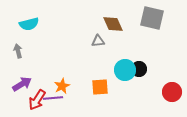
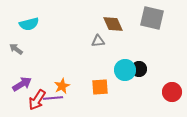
gray arrow: moved 2 px left, 2 px up; rotated 40 degrees counterclockwise
